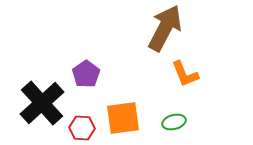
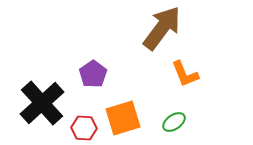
brown arrow: moved 3 px left; rotated 9 degrees clockwise
purple pentagon: moved 7 px right
orange square: rotated 9 degrees counterclockwise
green ellipse: rotated 20 degrees counterclockwise
red hexagon: moved 2 px right
